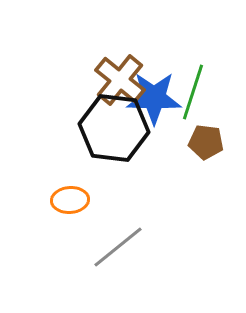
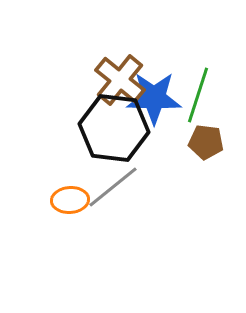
green line: moved 5 px right, 3 px down
gray line: moved 5 px left, 60 px up
